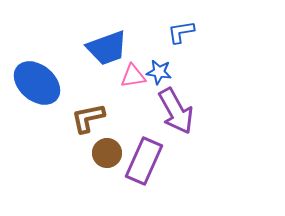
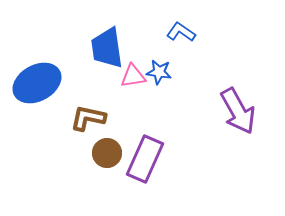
blue L-shape: rotated 44 degrees clockwise
blue trapezoid: rotated 102 degrees clockwise
blue ellipse: rotated 69 degrees counterclockwise
purple arrow: moved 62 px right
brown L-shape: rotated 24 degrees clockwise
purple rectangle: moved 1 px right, 2 px up
